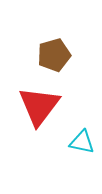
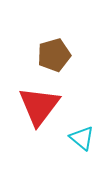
cyan triangle: moved 4 px up; rotated 28 degrees clockwise
